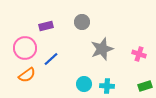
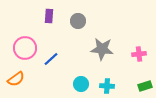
gray circle: moved 4 px left, 1 px up
purple rectangle: moved 3 px right, 10 px up; rotated 72 degrees counterclockwise
gray star: rotated 25 degrees clockwise
pink cross: rotated 24 degrees counterclockwise
orange semicircle: moved 11 px left, 4 px down
cyan circle: moved 3 px left
